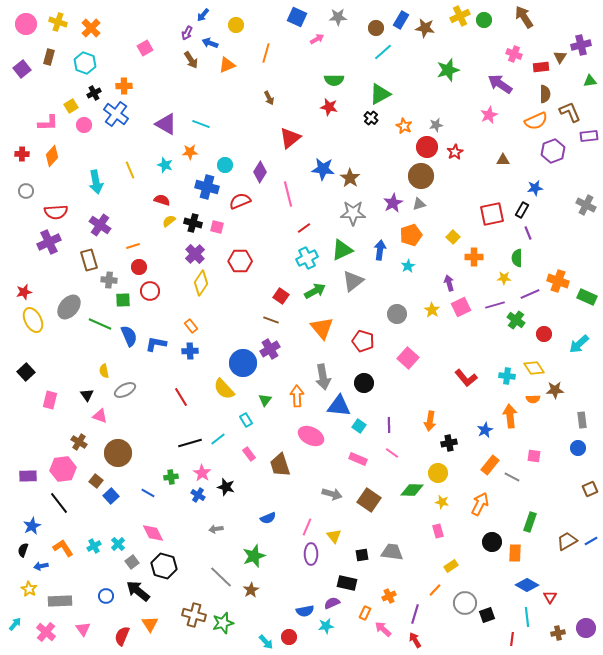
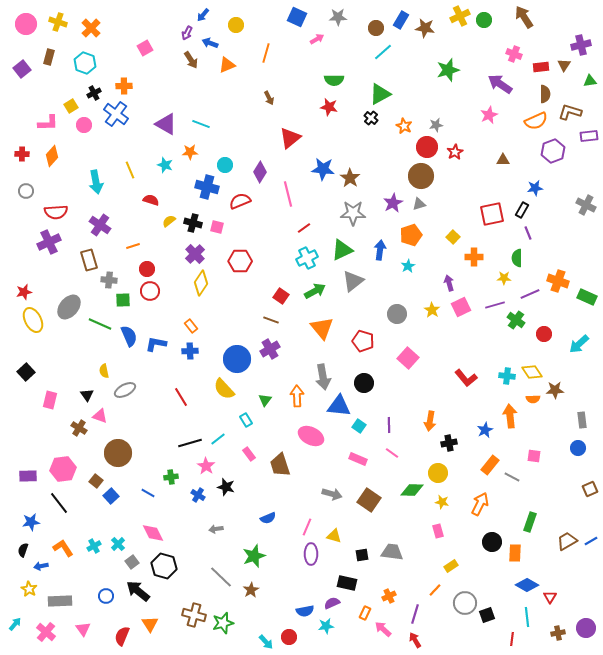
brown triangle at (560, 57): moved 4 px right, 8 px down
brown L-shape at (570, 112): rotated 50 degrees counterclockwise
red semicircle at (162, 200): moved 11 px left
red circle at (139, 267): moved 8 px right, 2 px down
blue circle at (243, 363): moved 6 px left, 4 px up
yellow diamond at (534, 368): moved 2 px left, 4 px down
brown cross at (79, 442): moved 14 px up
pink star at (202, 473): moved 4 px right, 7 px up
blue star at (32, 526): moved 1 px left, 4 px up; rotated 18 degrees clockwise
yellow triangle at (334, 536): rotated 35 degrees counterclockwise
